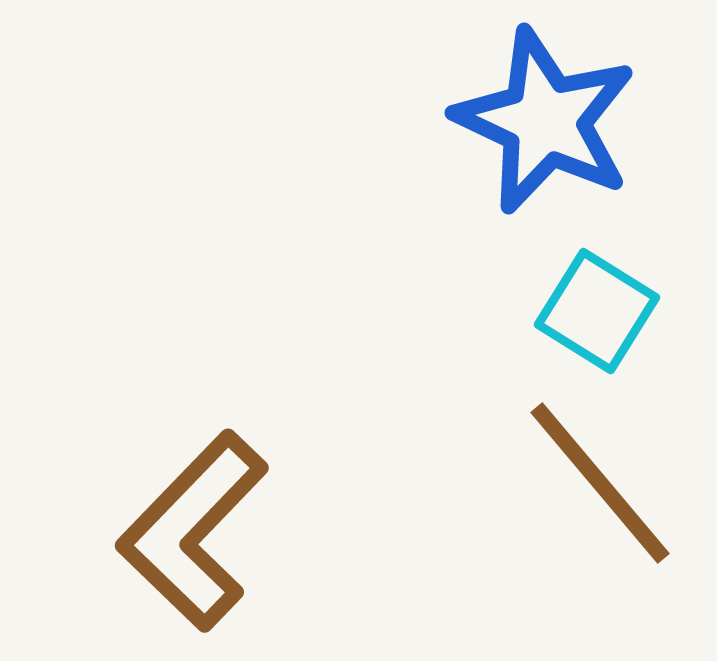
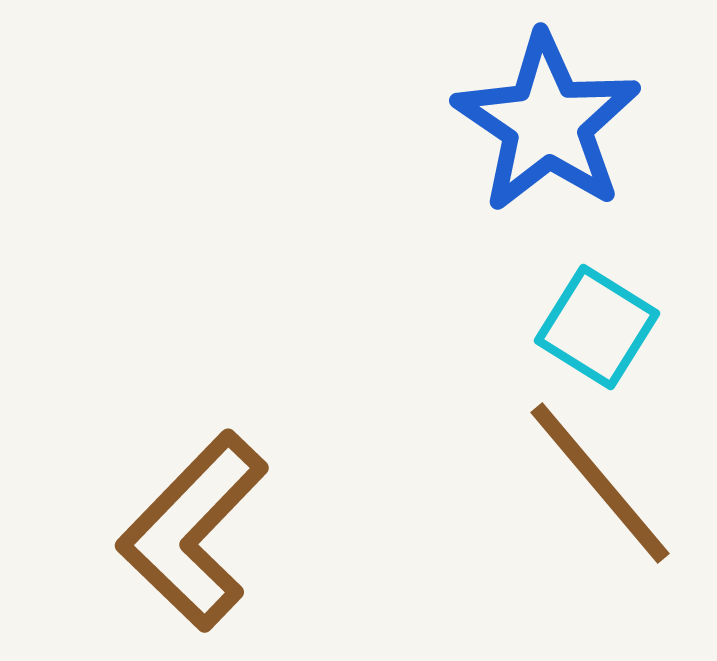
blue star: moved 2 px right, 2 px down; rotated 9 degrees clockwise
cyan square: moved 16 px down
